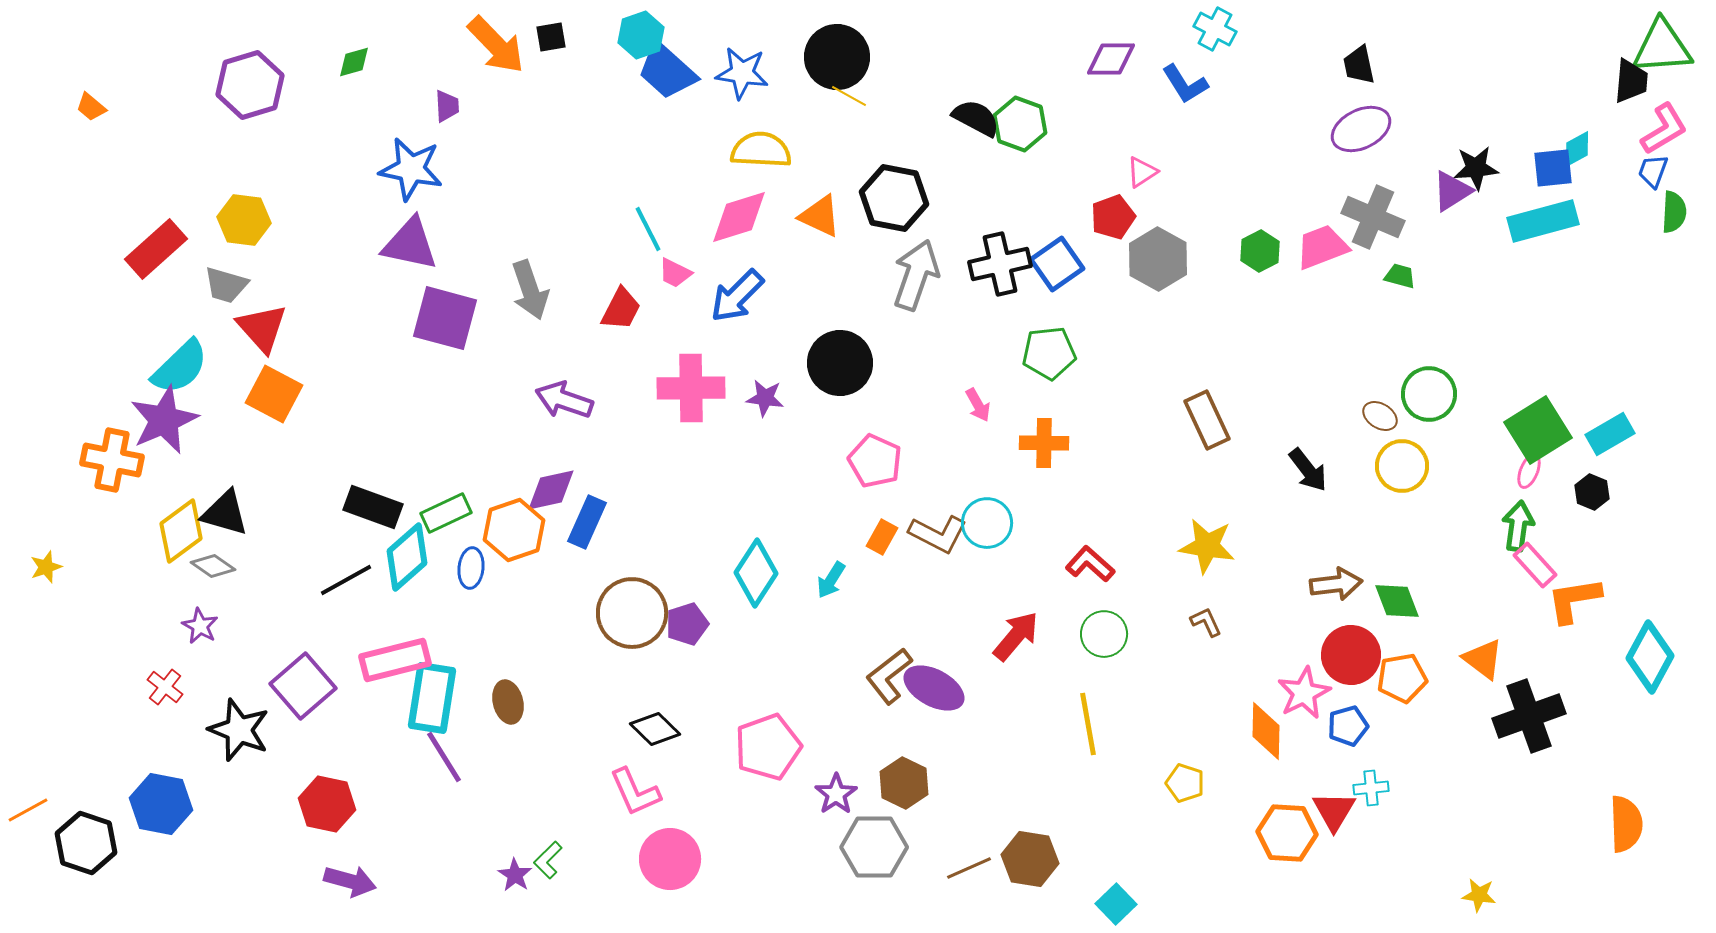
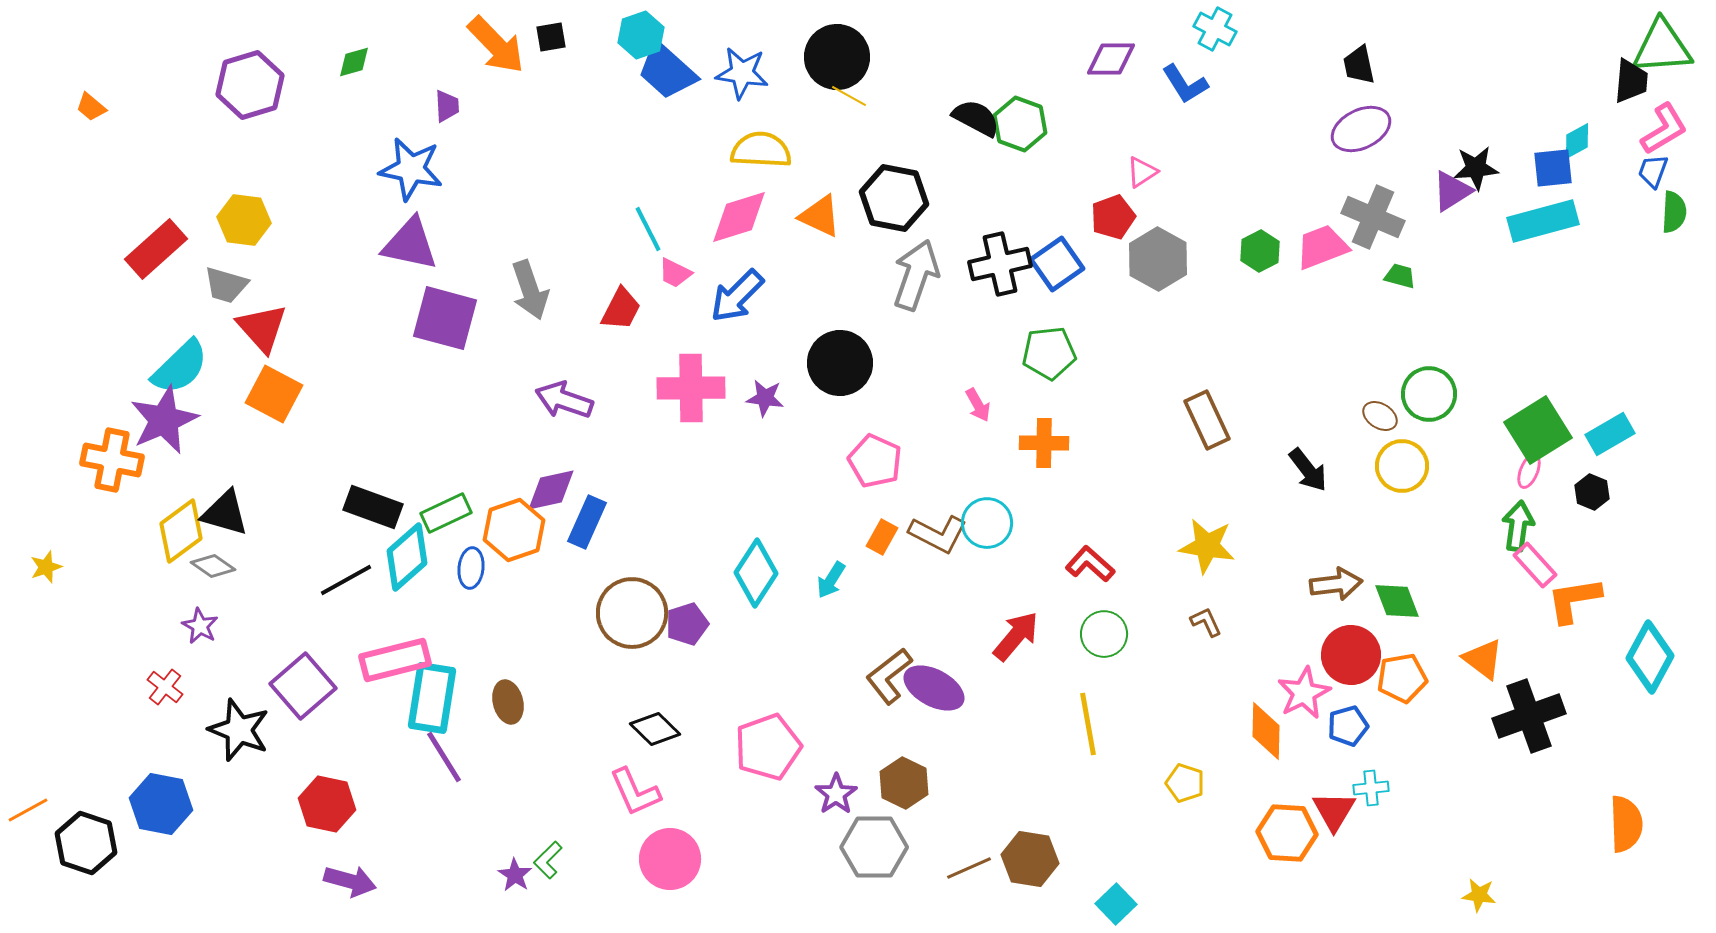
cyan diamond at (1577, 149): moved 8 px up
